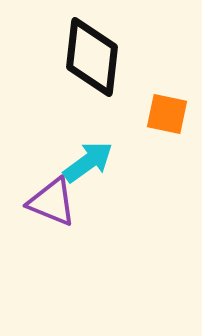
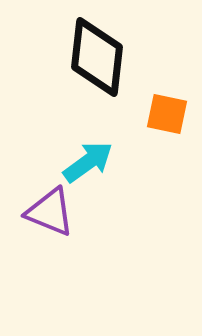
black diamond: moved 5 px right
purple triangle: moved 2 px left, 10 px down
